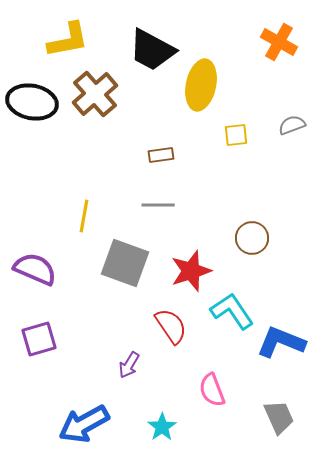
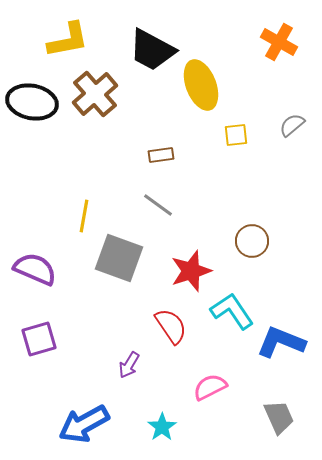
yellow ellipse: rotated 33 degrees counterclockwise
gray semicircle: rotated 20 degrees counterclockwise
gray line: rotated 36 degrees clockwise
brown circle: moved 3 px down
gray square: moved 6 px left, 5 px up
pink semicircle: moved 2 px left, 3 px up; rotated 84 degrees clockwise
